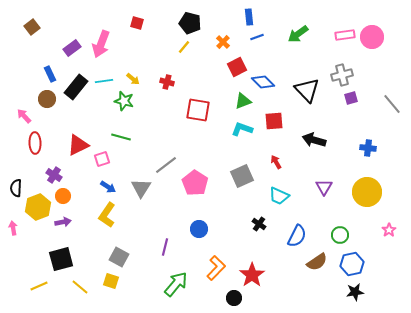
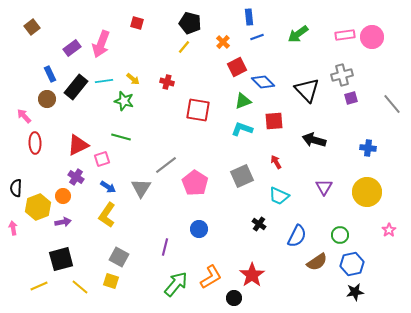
purple cross at (54, 175): moved 22 px right, 2 px down
orange L-shape at (216, 268): moved 5 px left, 9 px down; rotated 15 degrees clockwise
